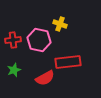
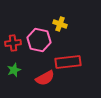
red cross: moved 3 px down
